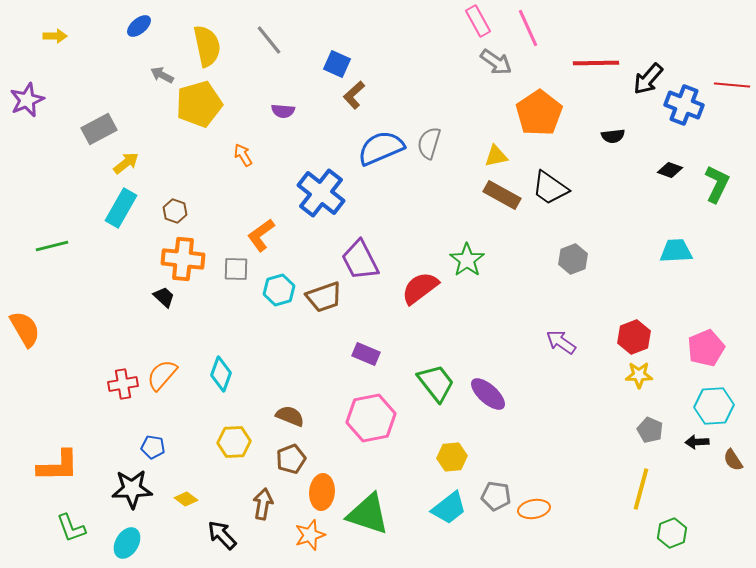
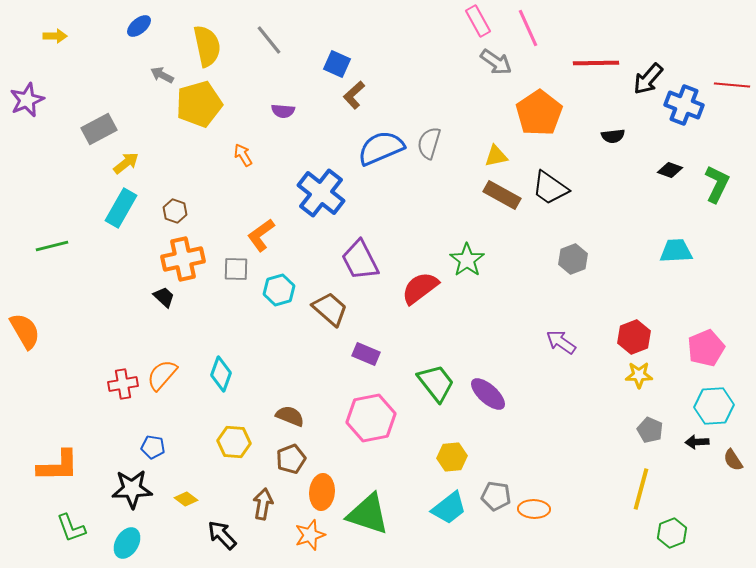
orange cross at (183, 259): rotated 18 degrees counterclockwise
brown trapezoid at (324, 297): moved 6 px right, 12 px down; rotated 120 degrees counterclockwise
orange semicircle at (25, 329): moved 2 px down
yellow hexagon at (234, 442): rotated 8 degrees clockwise
orange ellipse at (534, 509): rotated 12 degrees clockwise
